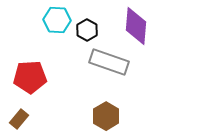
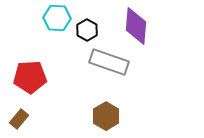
cyan hexagon: moved 2 px up
